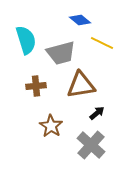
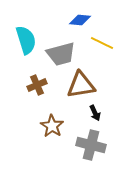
blue diamond: rotated 35 degrees counterclockwise
gray trapezoid: moved 1 px down
brown cross: moved 1 px right, 1 px up; rotated 18 degrees counterclockwise
black arrow: moved 2 px left; rotated 105 degrees clockwise
brown star: moved 1 px right
gray cross: rotated 28 degrees counterclockwise
